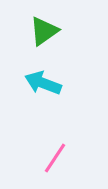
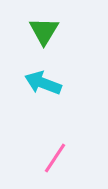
green triangle: rotated 24 degrees counterclockwise
